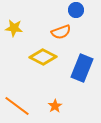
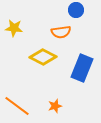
orange semicircle: rotated 12 degrees clockwise
orange star: rotated 16 degrees clockwise
